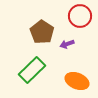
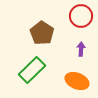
red circle: moved 1 px right
brown pentagon: moved 1 px down
purple arrow: moved 14 px right, 5 px down; rotated 112 degrees clockwise
